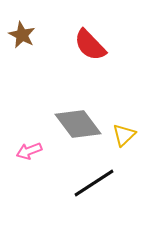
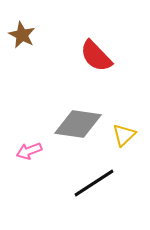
red semicircle: moved 6 px right, 11 px down
gray diamond: rotated 45 degrees counterclockwise
